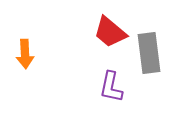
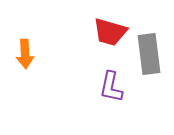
red trapezoid: rotated 24 degrees counterclockwise
gray rectangle: moved 1 px down
